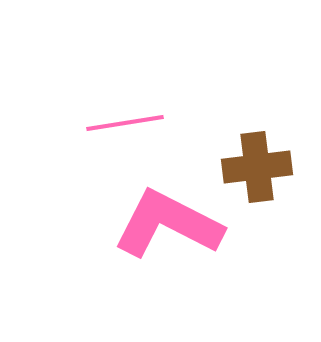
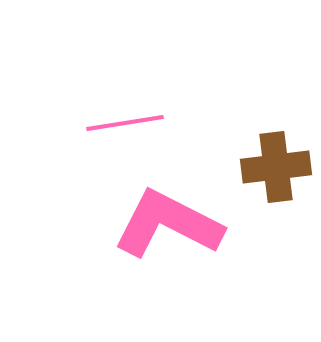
brown cross: moved 19 px right
